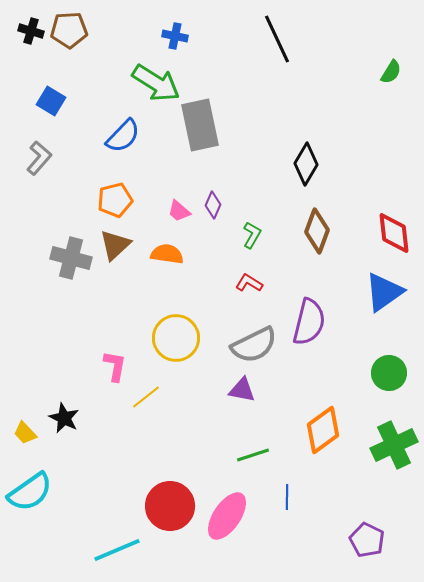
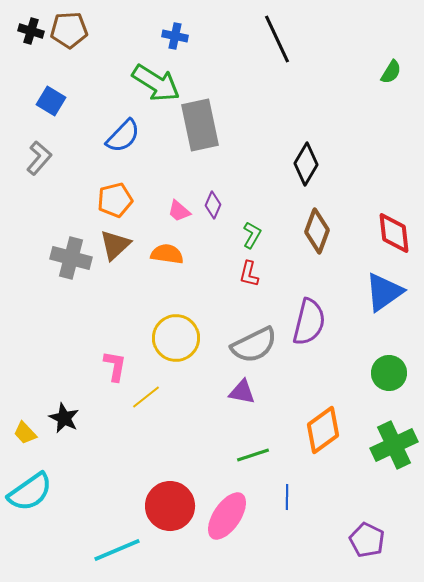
red L-shape: moved 9 px up; rotated 108 degrees counterclockwise
purple triangle: moved 2 px down
